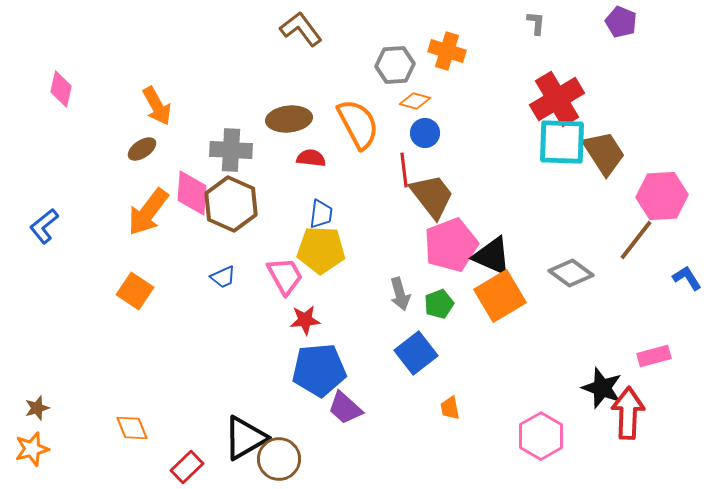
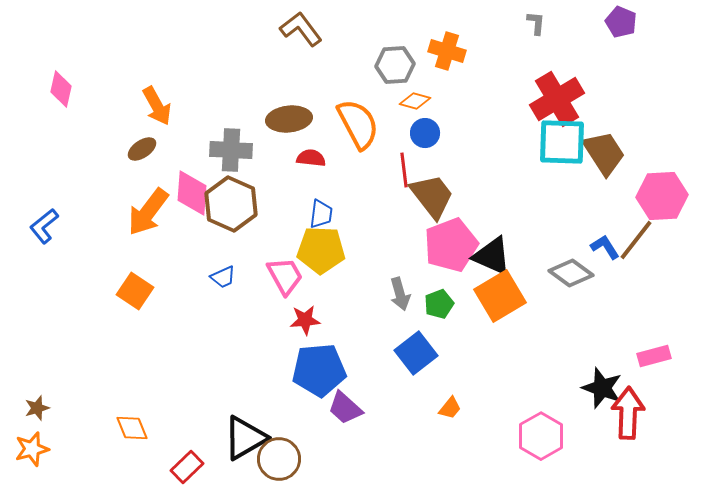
blue L-shape at (687, 278): moved 82 px left, 31 px up
orange trapezoid at (450, 408): rotated 130 degrees counterclockwise
